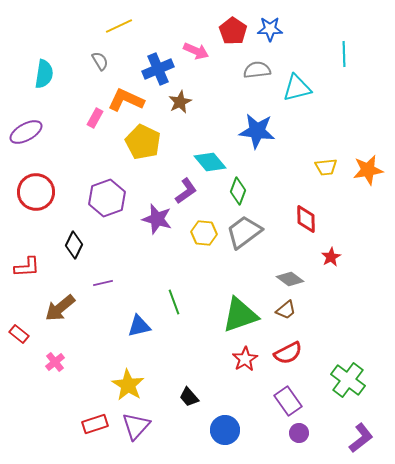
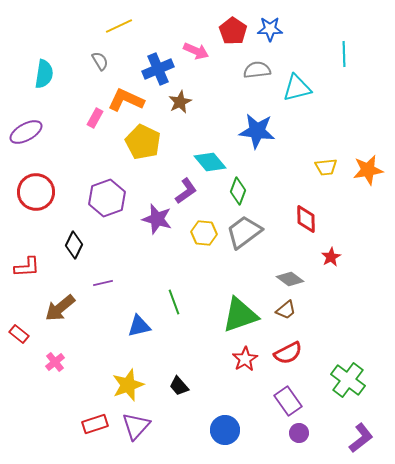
yellow star at (128, 385): rotated 20 degrees clockwise
black trapezoid at (189, 397): moved 10 px left, 11 px up
